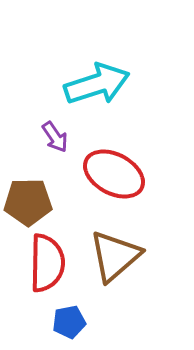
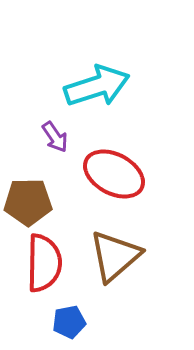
cyan arrow: moved 2 px down
red semicircle: moved 3 px left
